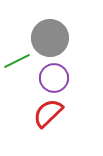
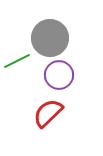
purple circle: moved 5 px right, 3 px up
